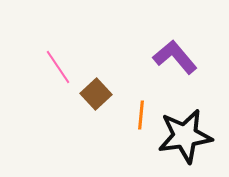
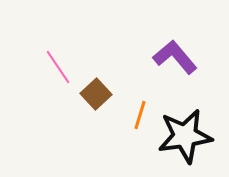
orange line: moved 1 px left; rotated 12 degrees clockwise
